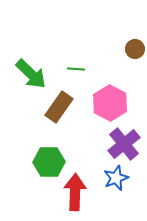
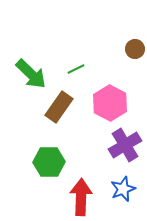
green line: rotated 30 degrees counterclockwise
purple cross: moved 1 px right, 1 px down; rotated 8 degrees clockwise
blue star: moved 7 px right, 11 px down
red arrow: moved 6 px right, 5 px down
